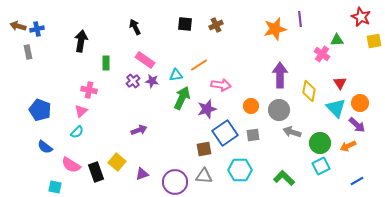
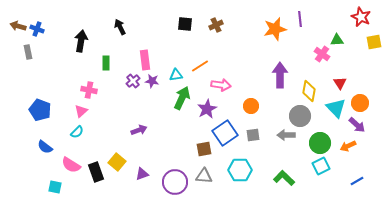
black arrow at (135, 27): moved 15 px left
blue cross at (37, 29): rotated 32 degrees clockwise
yellow square at (374, 41): moved 1 px down
pink rectangle at (145, 60): rotated 48 degrees clockwise
orange line at (199, 65): moved 1 px right, 1 px down
purple star at (207, 109): rotated 12 degrees counterclockwise
gray circle at (279, 110): moved 21 px right, 6 px down
gray arrow at (292, 132): moved 6 px left, 3 px down; rotated 18 degrees counterclockwise
